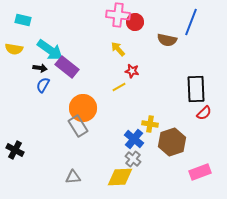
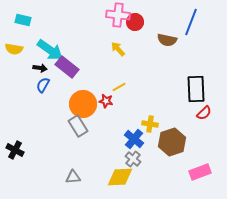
red star: moved 26 px left, 30 px down
orange circle: moved 4 px up
